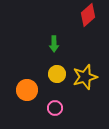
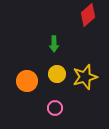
orange circle: moved 9 px up
